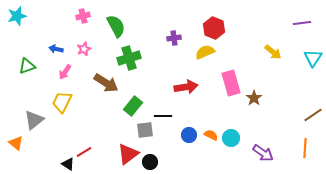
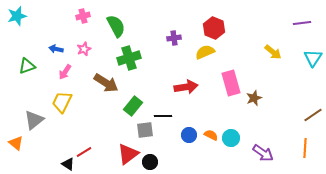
brown star: rotated 14 degrees clockwise
